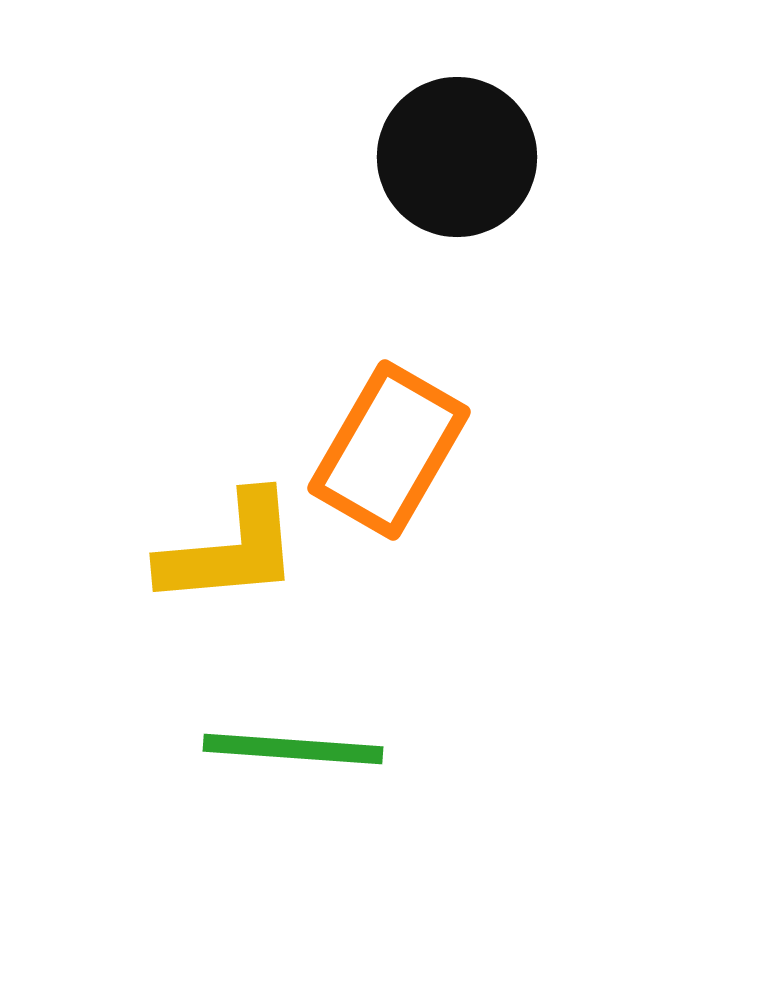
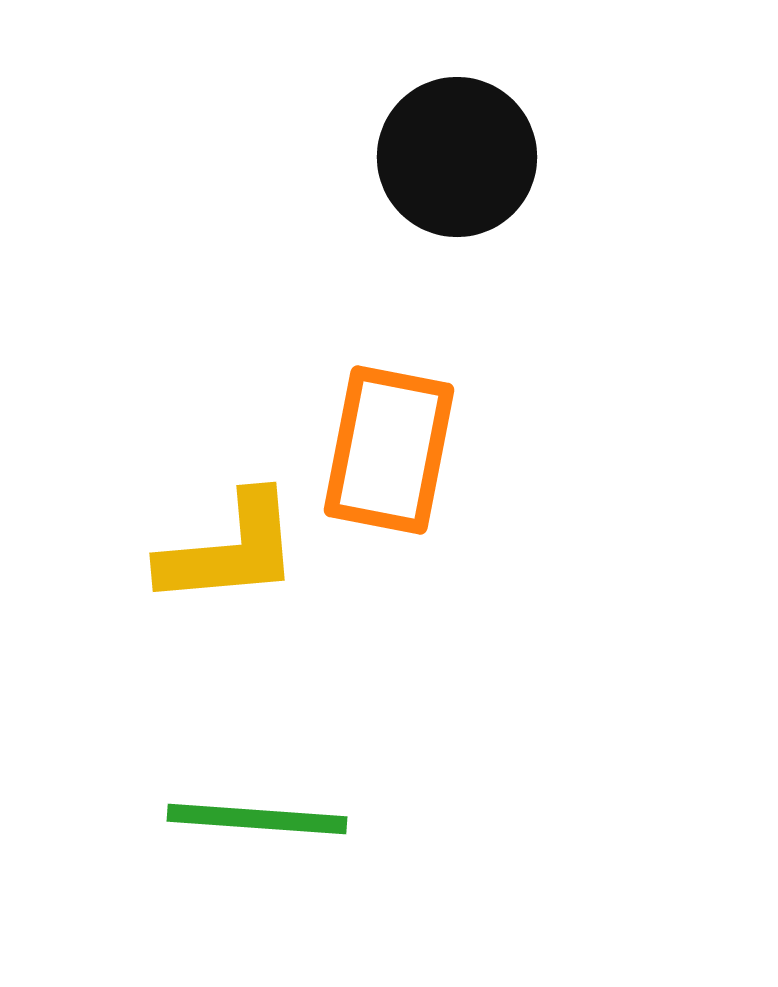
orange rectangle: rotated 19 degrees counterclockwise
green line: moved 36 px left, 70 px down
